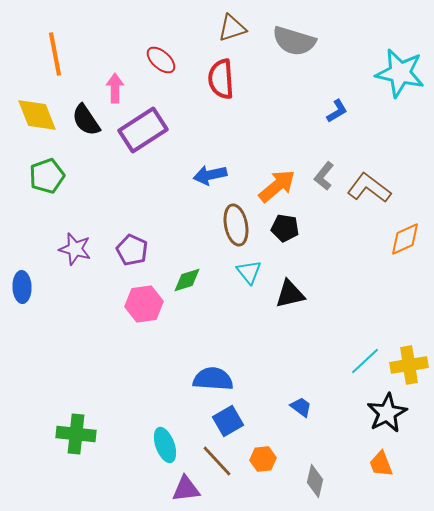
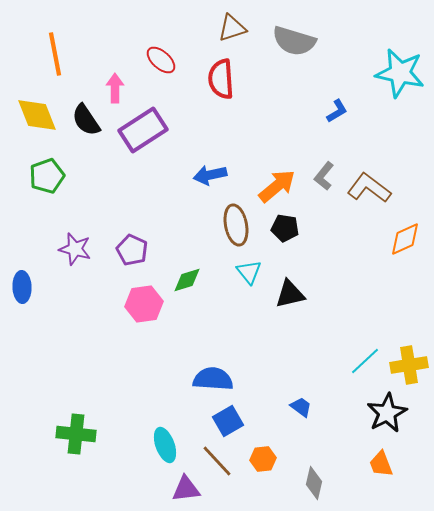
gray diamond: moved 1 px left, 2 px down
